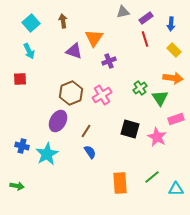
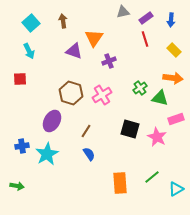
blue arrow: moved 4 px up
brown hexagon: rotated 20 degrees counterclockwise
green triangle: rotated 42 degrees counterclockwise
purple ellipse: moved 6 px left
blue cross: rotated 24 degrees counterclockwise
blue semicircle: moved 1 px left, 2 px down
cyan triangle: rotated 28 degrees counterclockwise
